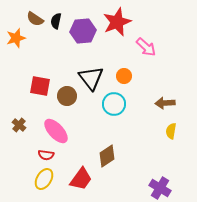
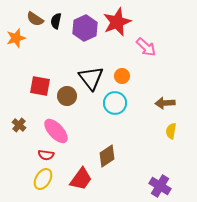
purple hexagon: moved 2 px right, 3 px up; rotated 20 degrees counterclockwise
orange circle: moved 2 px left
cyan circle: moved 1 px right, 1 px up
yellow ellipse: moved 1 px left
purple cross: moved 2 px up
